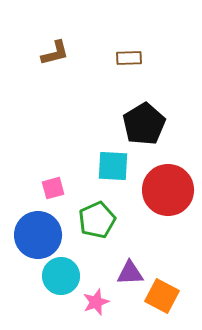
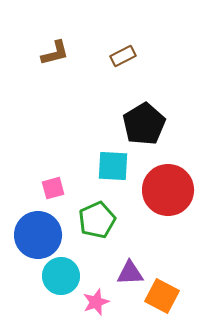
brown rectangle: moved 6 px left, 2 px up; rotated 25 degrees counterclockwise
